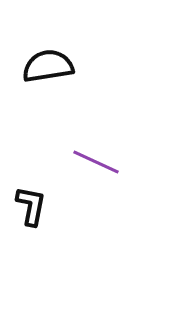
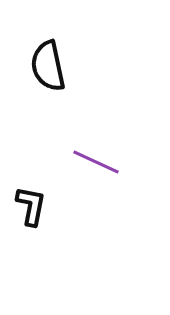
black semicircle: rotated 93 degrees counterclockwise
